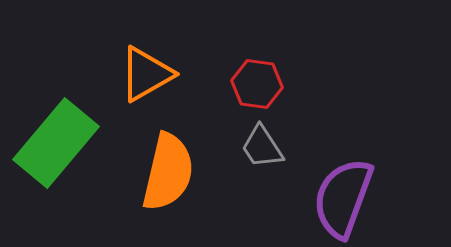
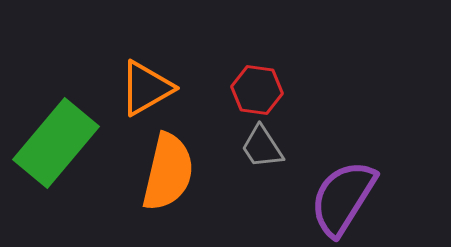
orange triangle: moved 14 px down
red hexagon: moved 6 px down
purple semicircle: rotated 12 degrees clockwise
